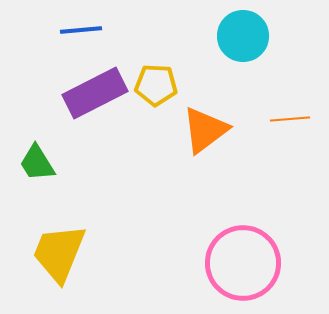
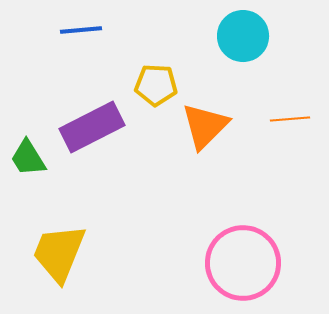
purple rectangle: moved 3 px left, 34 px down
orange triangle: moved 4 px up; rotated 8 degrees counterclockwise
green trapezoid: moved 9 px left, 5 px up
